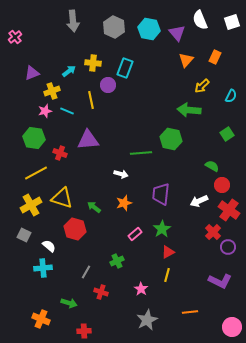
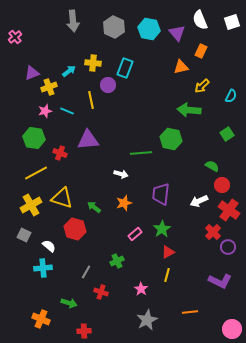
orange rectangle at (215, 57): moved 14 px left, 6 px up
orange triangle at (186, 60): moved 5 px left, 7 px down; rotated 35 degrees clockwise
yellow cross at (52, 91): moved 3 px left, 4 px up
pink circle at (232, 327): moved 2 px down
